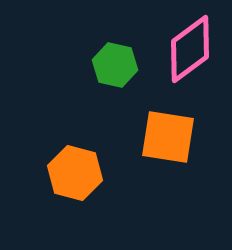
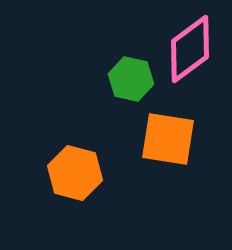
green hexagon: moved 16 px right, 14 px down
orange square: moved 2 px down
